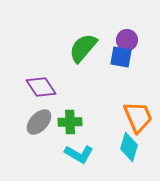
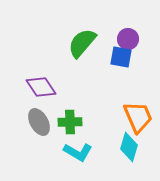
purple circle: moved 1 px right, 1 px up
green semicircle: moved 1 px left, 5 px up
gray ellipse: rotated 72 degrees counterclockwise
cyan L-shape: moved 1 px left, 2 px up
